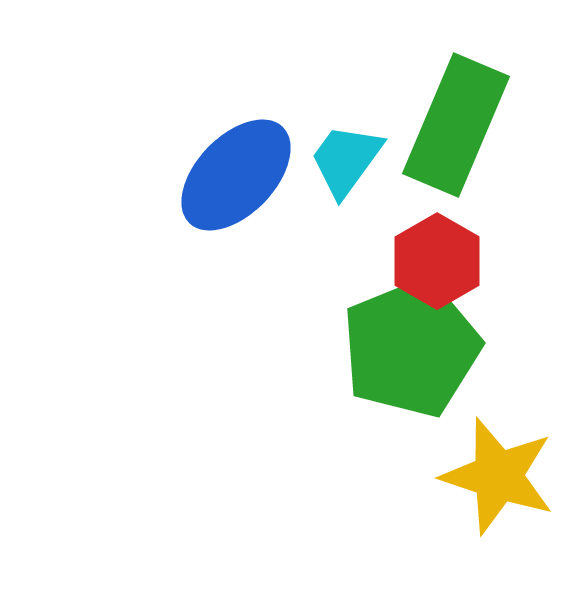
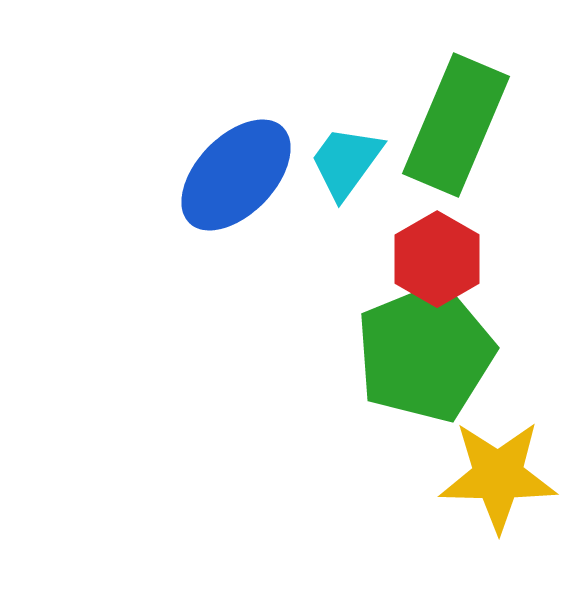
cyan trapezoid: moved 2 px down
red hexagon: moved 2 px up
green pentagon: moved 14 px right, 5 px down
yellow star: rotated 17 degrees counterclockwise
